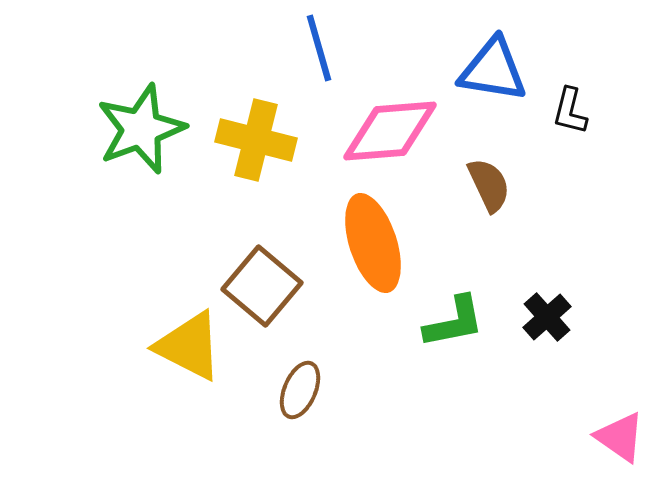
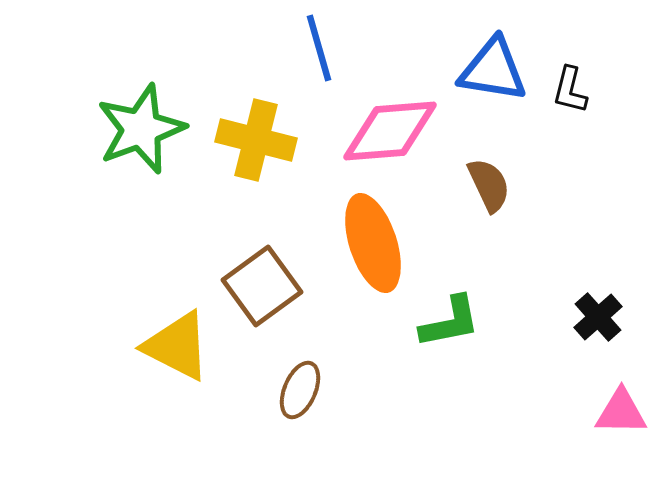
black L-shape: moved 21 px up
brown square: rotated 14 degrees clockwise
black cross: moved 51 px right
green L-shape: moved 4 px left
yellow triangle: moved 12 px left
pink triangle: moved 1 px right, 25 px up; rotated 34 degrees counterclockwise
